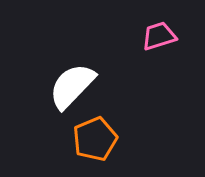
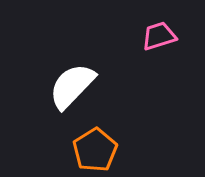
orange pentagon: moved 11 px down; rotated 9 degrees counterclockwise
